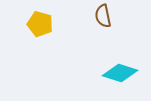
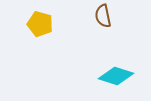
cyan diamond: moved 4 px left, 3 px down
